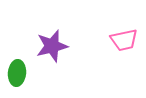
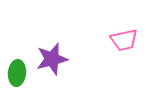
purple star: moved 13 px down
